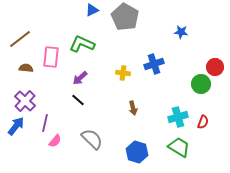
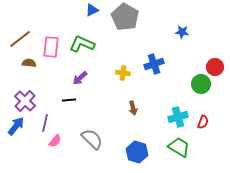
blue star: moved 1 px right
pink rectangle: moved 10 px up
brown semicircle: moved 3 px right, 5 px up
black line: moved 9 px left; rotated 48 degrees counterclockwise
